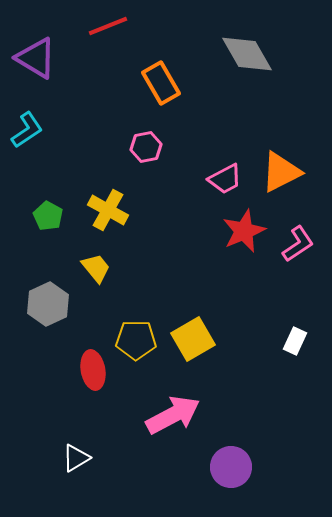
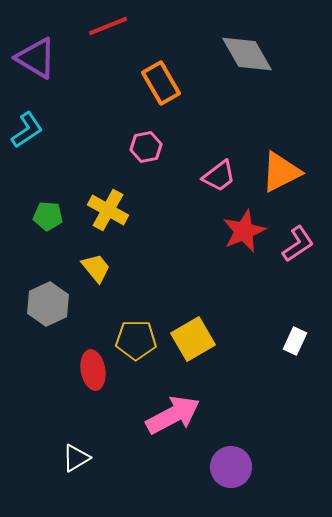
pink trapezoid: moved 6 px left, 3 px up; rotated 9 degrees counterclockwise
green pentagon: rotated 24 degrees counterclockwise
